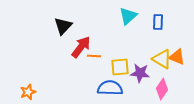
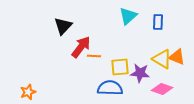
pink diamond: rotated 75 degrees clockwise
